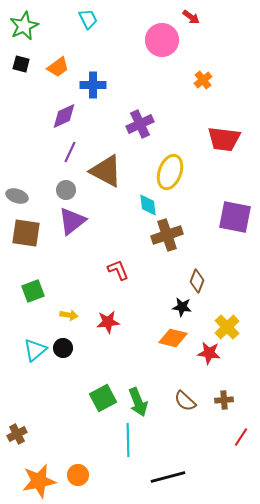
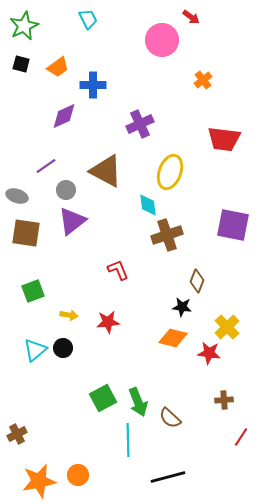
purple line at (70, 152): moved 24 px left, 14 px down; rotated 30 degrees clockwise
purple square at (235, 217): moved 2 px left, 8 px down
brown semicircle at (185, 401): moved 15 px left, 17 px down
